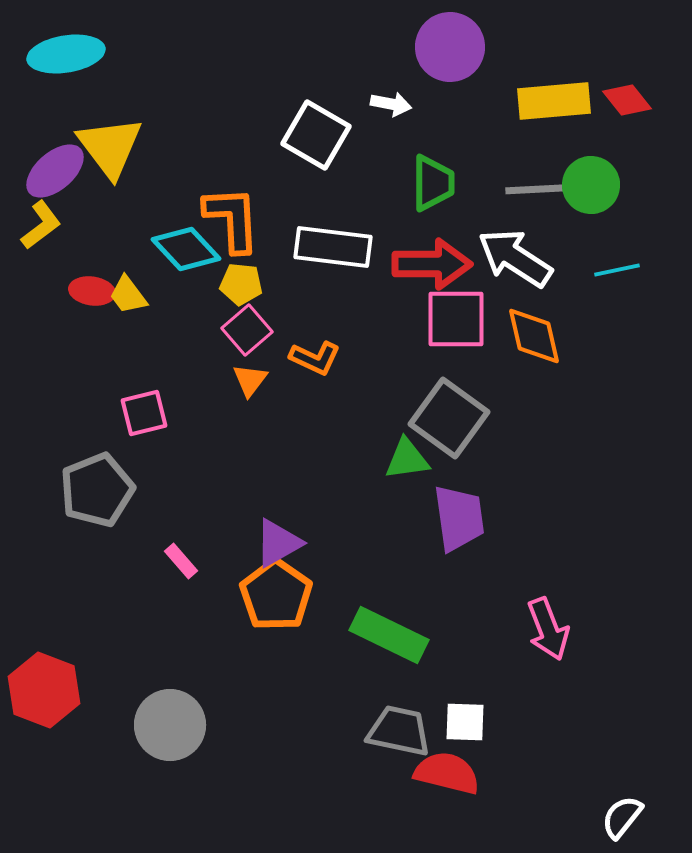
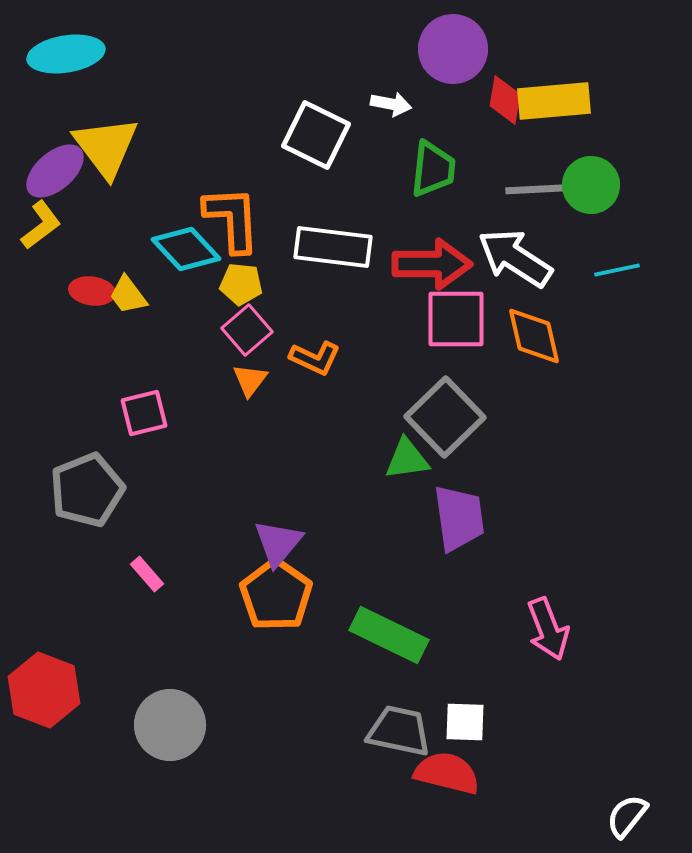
purple circle at (450, 47): moved 3 px right, 2 px down
red diamond at (627, 100): moved 122 px left; rotated 48 degrees clockwise
white square at (316, 135): rotated 4 degrees counterclockwise
yellow triangle at (110, 147): moved 4 px left
green trapezoid at (433, 183): moved 14 px up; rotated 6 degrees clockwise
gray square at (449, 418): moved 4 px left, 1 px up; rotated 10 degrees clockwise
gray pentagon at (97, 490): moved 10 px left
purple triangle at (278, 543): rotated 20 degrees counterclockwise
pink rectangle at (181, 561): moved 34 px left, 13 px down
white semicircle at (622, 817): moved 5 px right, 1 px up
